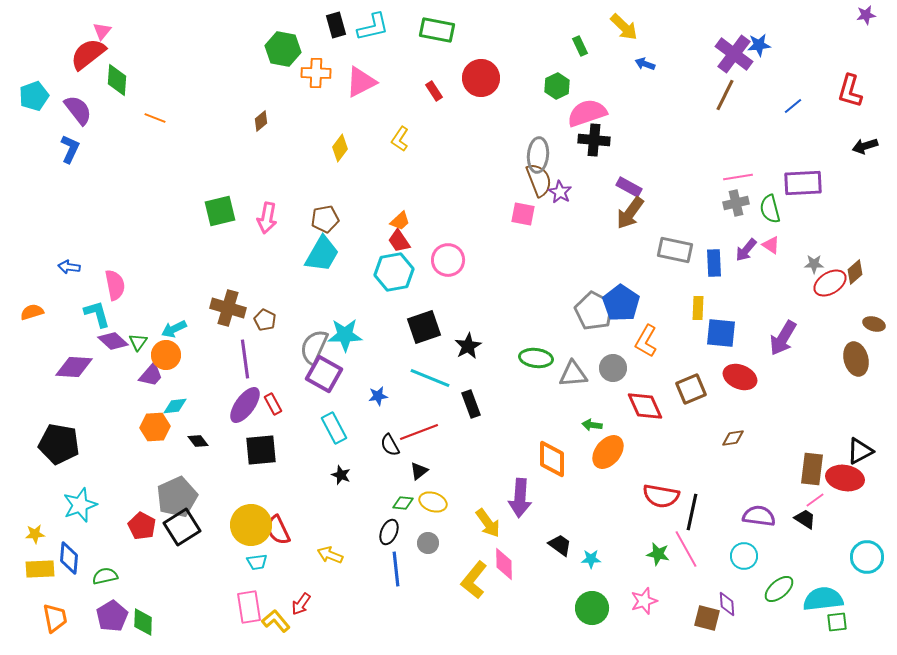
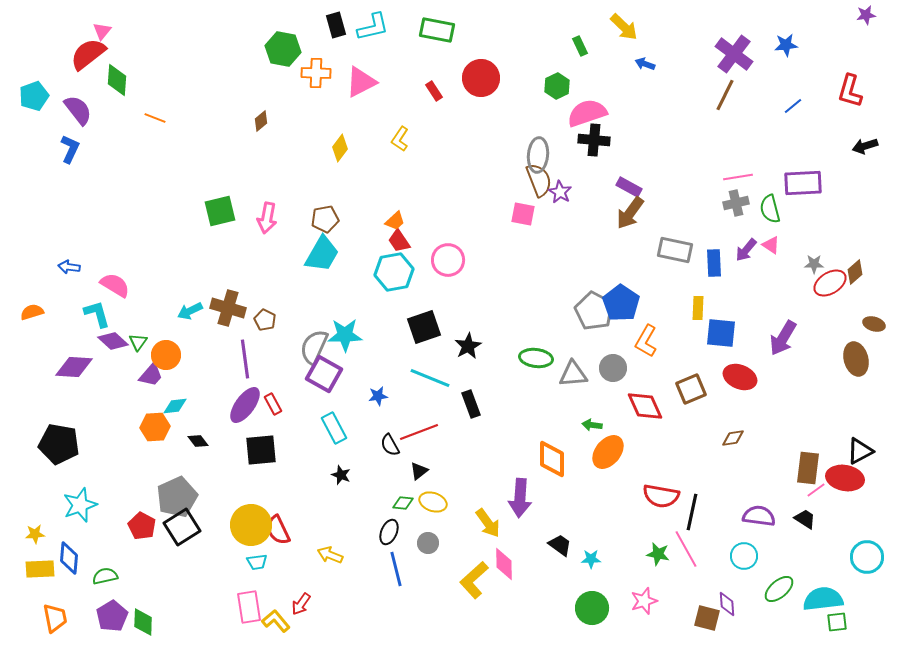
blue star at (759, 45): moved 27 px right
orange trapezoid at (400, 221): moved 5 px left
pink semicircle at (115, 285): rotated 48 degrees counterclockwise
cyan arrow at (174, 329): moved 16 px right, 18 px up
brown rectangle at (812, 469): moved 4 px left, 1 px up
pink line at (815, 500): moved 1 px right, 10 px up
blue line at (396, 569): rotated 8 degrees counterclockwise
yellow L-shape at (474, 580): rotated 9 degrees clockwise
